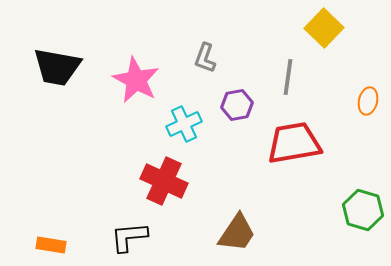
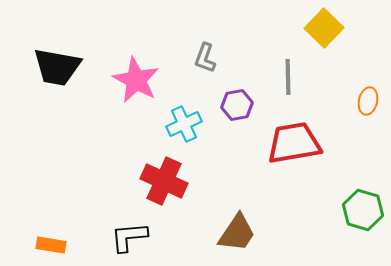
gray line: rotated 9 degrees counterclockwise
